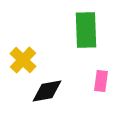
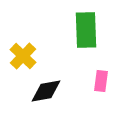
yellow cross: moved 4 px up
black diamond: moved 1 px left
